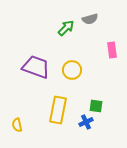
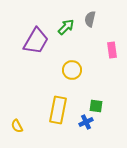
gray semicircle: rotated 119 degrees clockwise
green arrow: moved 1 px up
purple trapezoid: moved 26 px up; rotated 100 degrees clockwise
yellow semicircle: moved 1 px down; rotated 16 degrees counterclockwise
